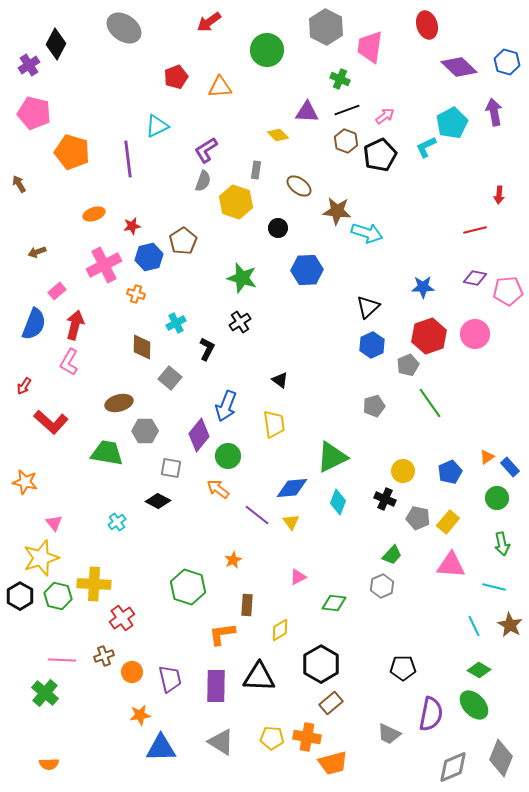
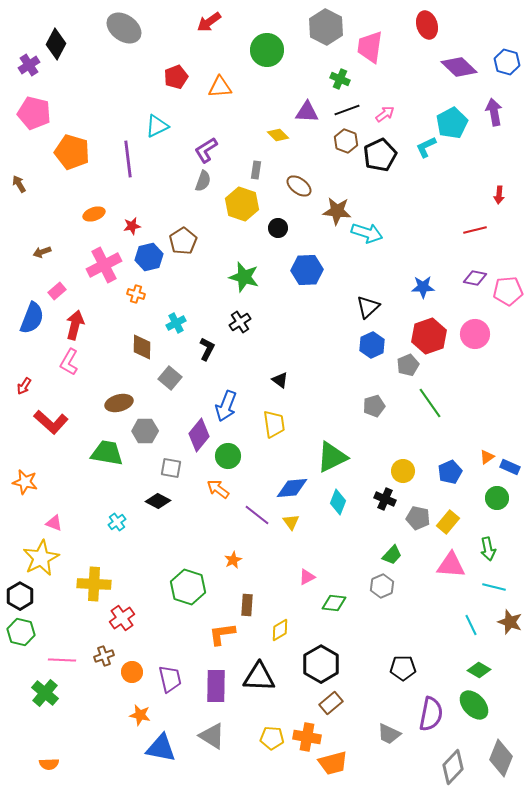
pink arrow at (385, 116): moved 2 px up
yellow hexagon at (236, 202): moved 6 px right, 2 px down
brown arrow at (37, 252): moved 5 px right
green star at (242, 278): moved 2 px right, 1 px up
blue semicircle at (34, 324): moved 2 px left, 6 px up
blue rectangle at (510, 467): rotated 24 degrees counterclockwise
pink triangle at (54, 523): rotated 30 degrees counterclockwise
green arrow at (502, 544): moved 14 px left, 5 px down
yellow star at (41, 558): rotated 9 degrees counterclockwise
pink triangle at (298, 577): moved 9 px right
green hexagon at (58, 596): moved 37 px left, 36 px down
brown star at (510, 625): moved 3 px up; rotated 10 degrees counterclockwise
cyan line at (474, 626): moved 3 px left, 1 px up
orange star at (140, 715): rotated 20 degrees clockwise
gray triangle at (221, 742): moved 9 px left, 6 px up
blue triangle at (161, 748): rotated 12 degrees clockwise
gray diamond at (453, 767): rotated 24 degrees counterclockwise
